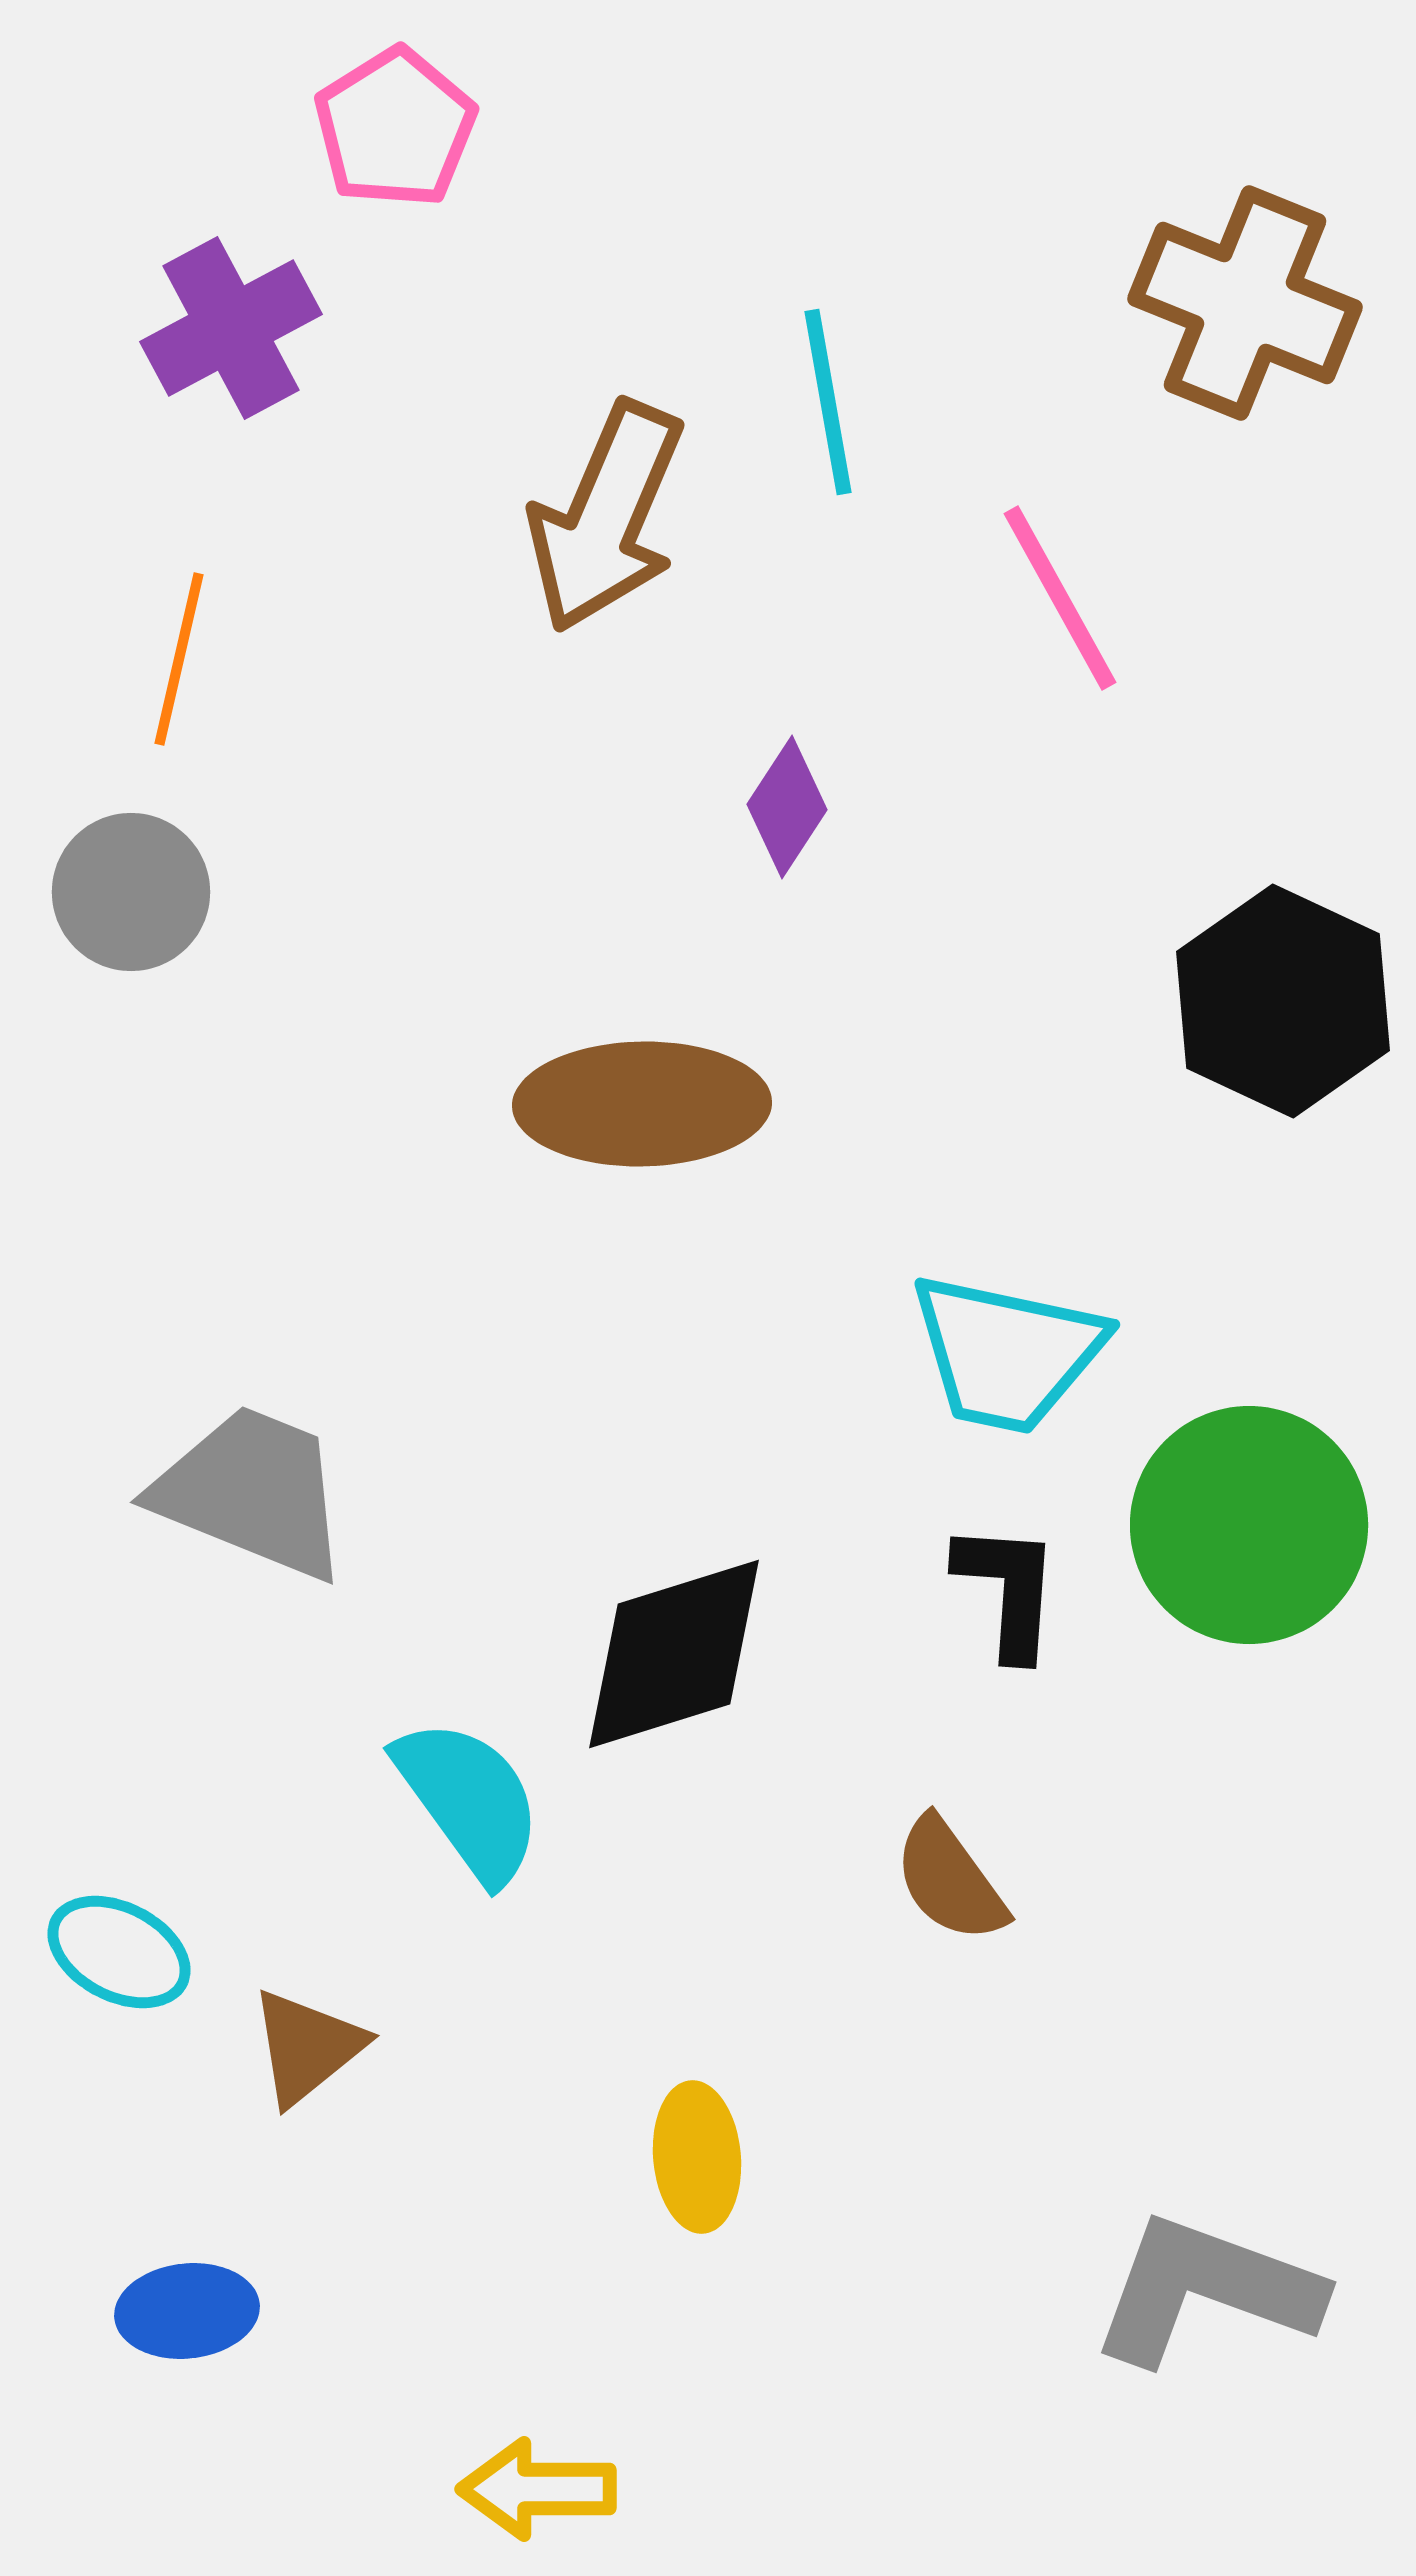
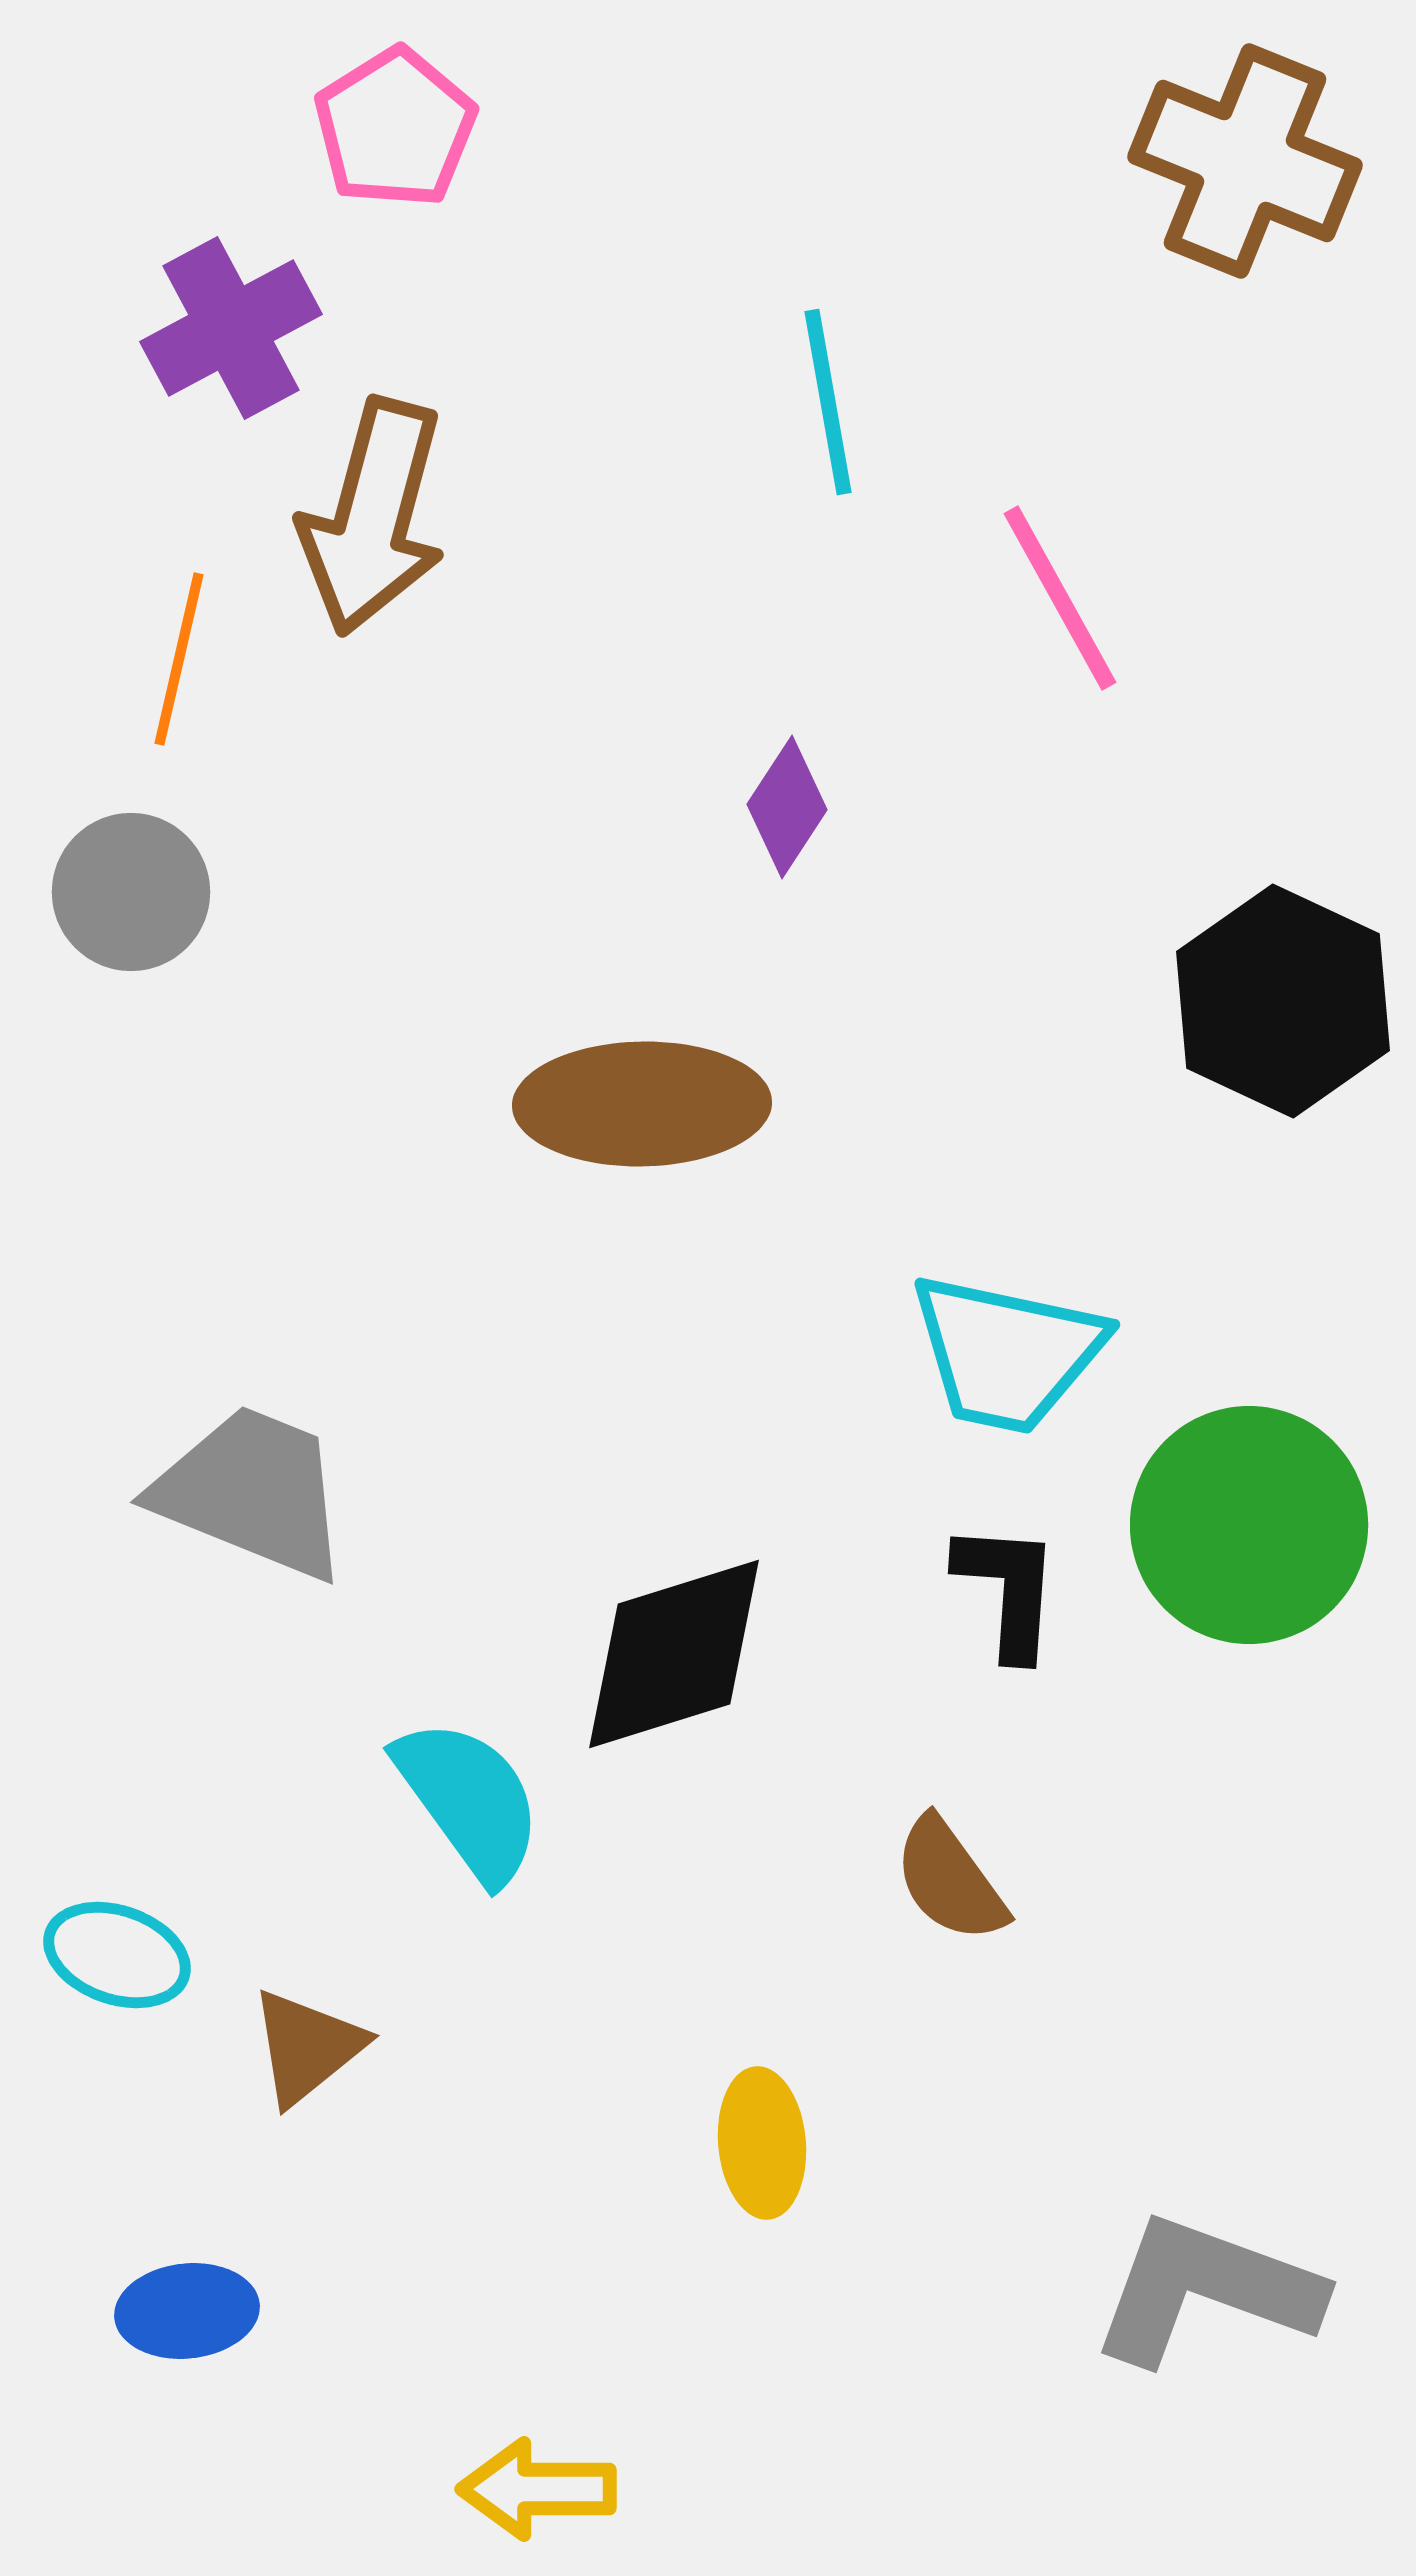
brown cross: moved 142 px up
brown arrow: moved 233 px left; rotated 8 degrees counterclockwise
cyan ellipse: moved 2 px left, 3 px down; rotated 8 degrees counterclockwise
yellow ellipse: moved 65 px right, 14 px up
